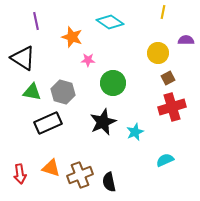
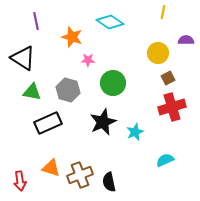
gray hexagon: moved 5 px right, 2 px up
red arrow: moved 7 px down
